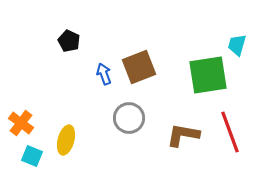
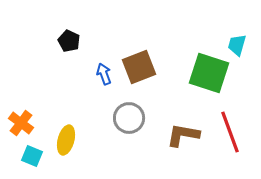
green square: moved 1 px right, 2 px up; rotated 27 degrees clockwise
